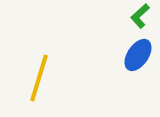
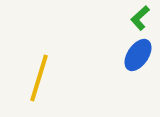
green L-shape: moved 2 px down
